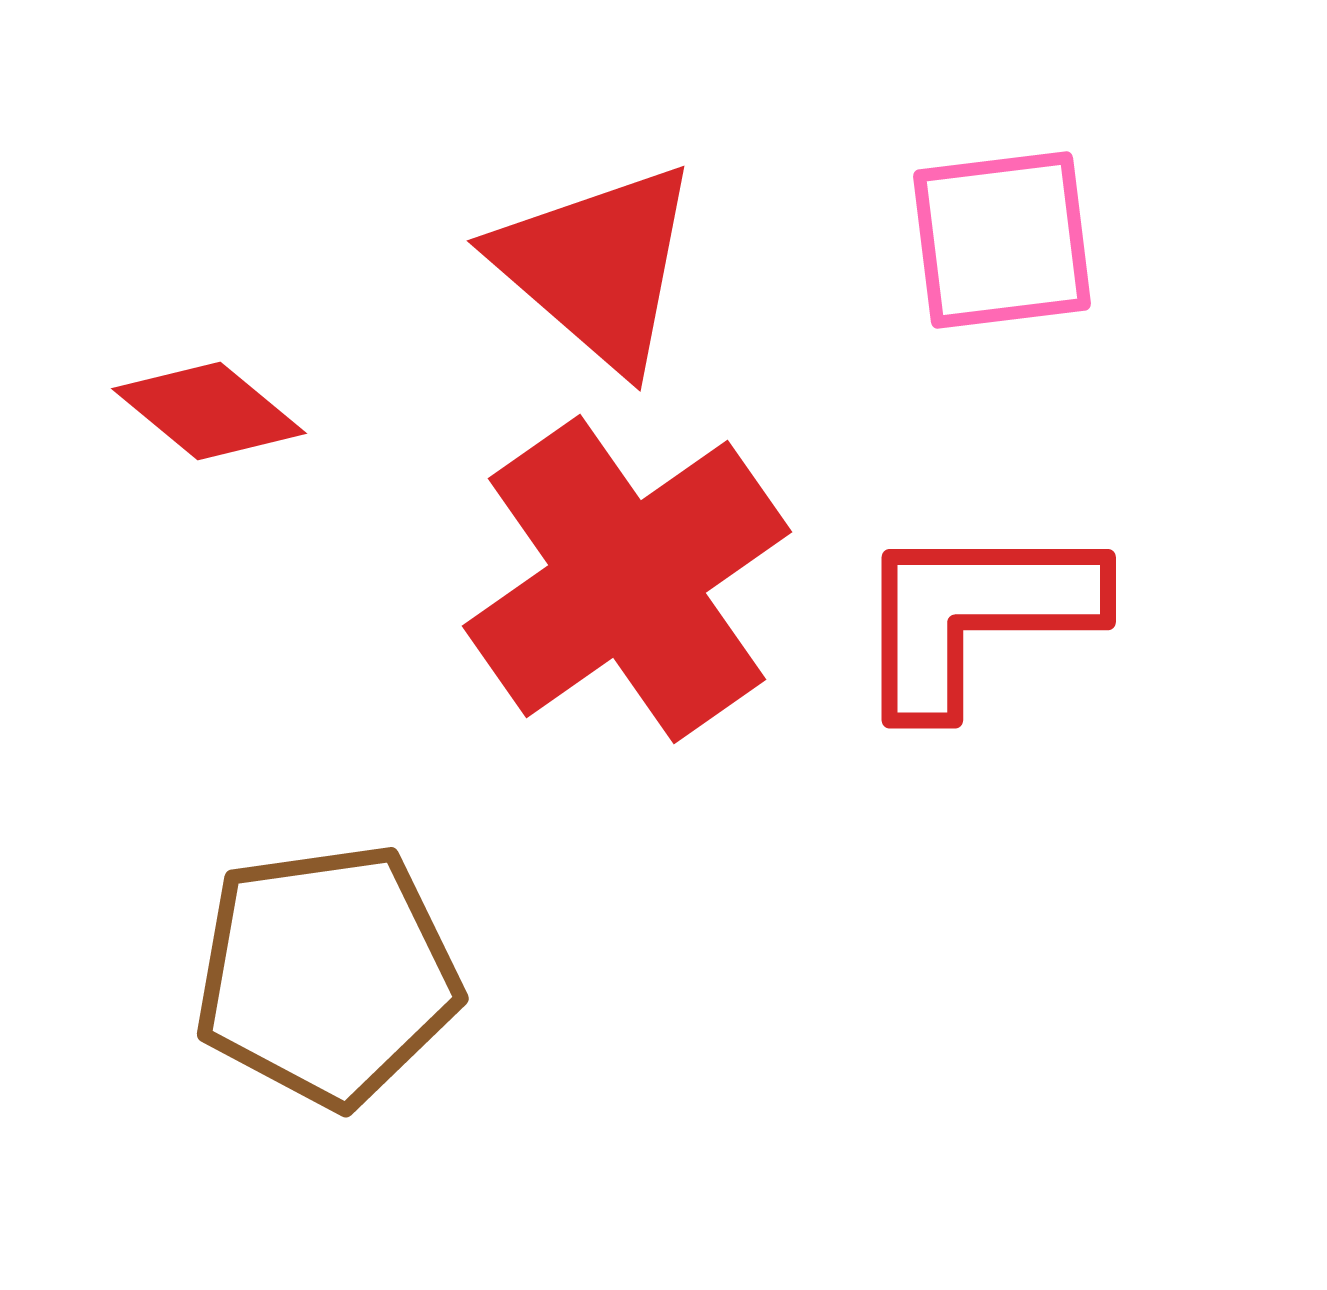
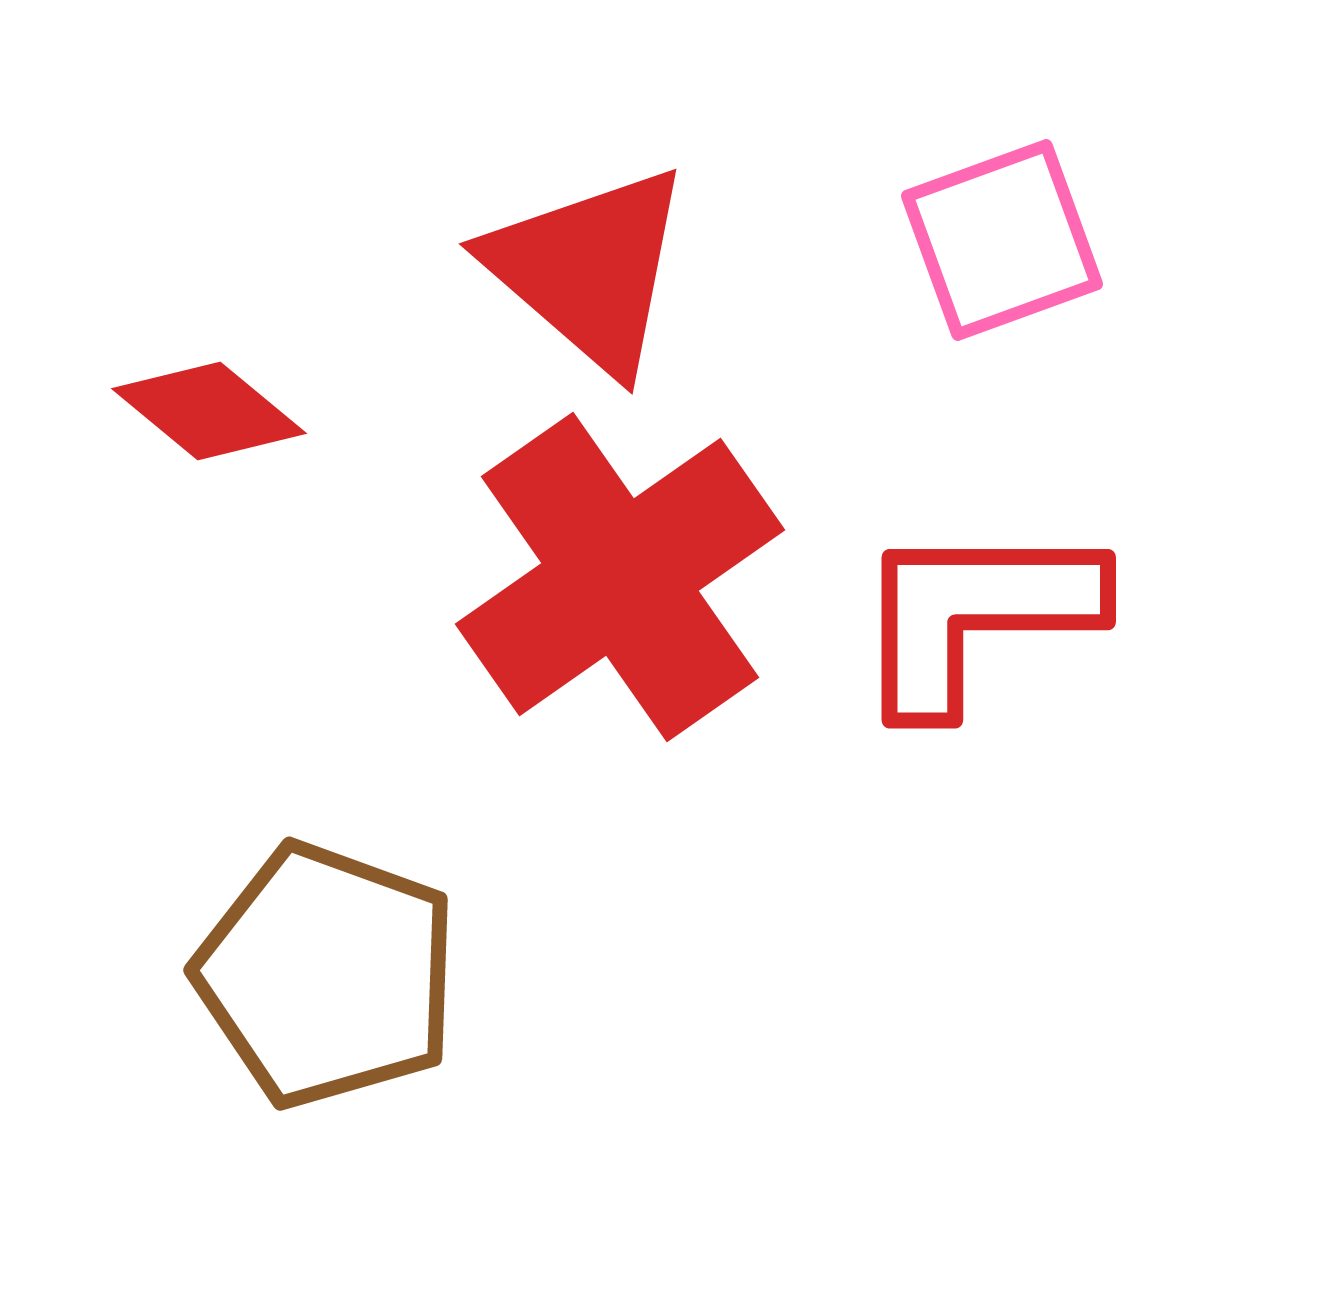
pink square: rotated 13 degrees counterclockwise
red triangle: moved 8 px left, 3 px down
red cross: moved 7 px left, 2 px up
brown pentagon: rotated 28 degrees clockwise
